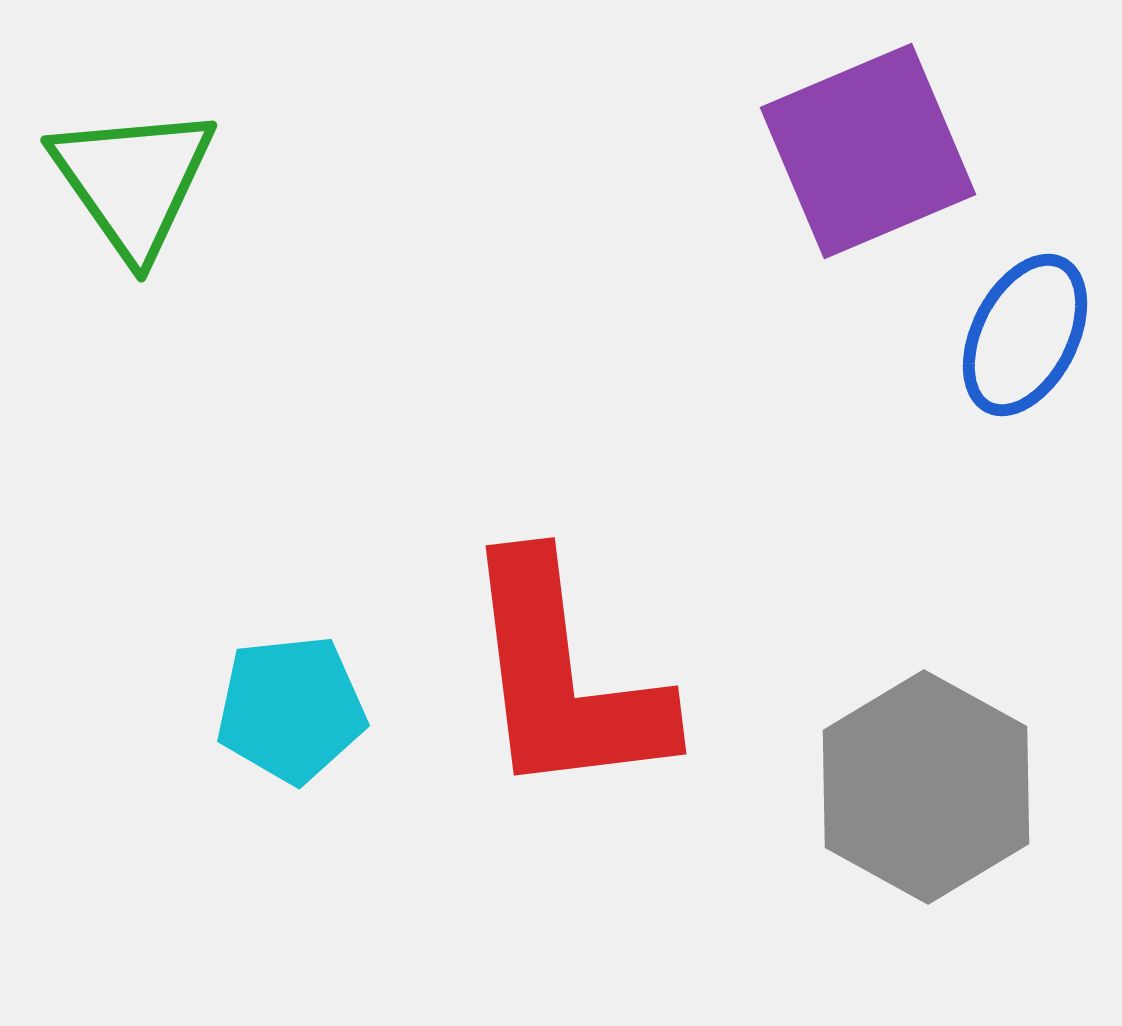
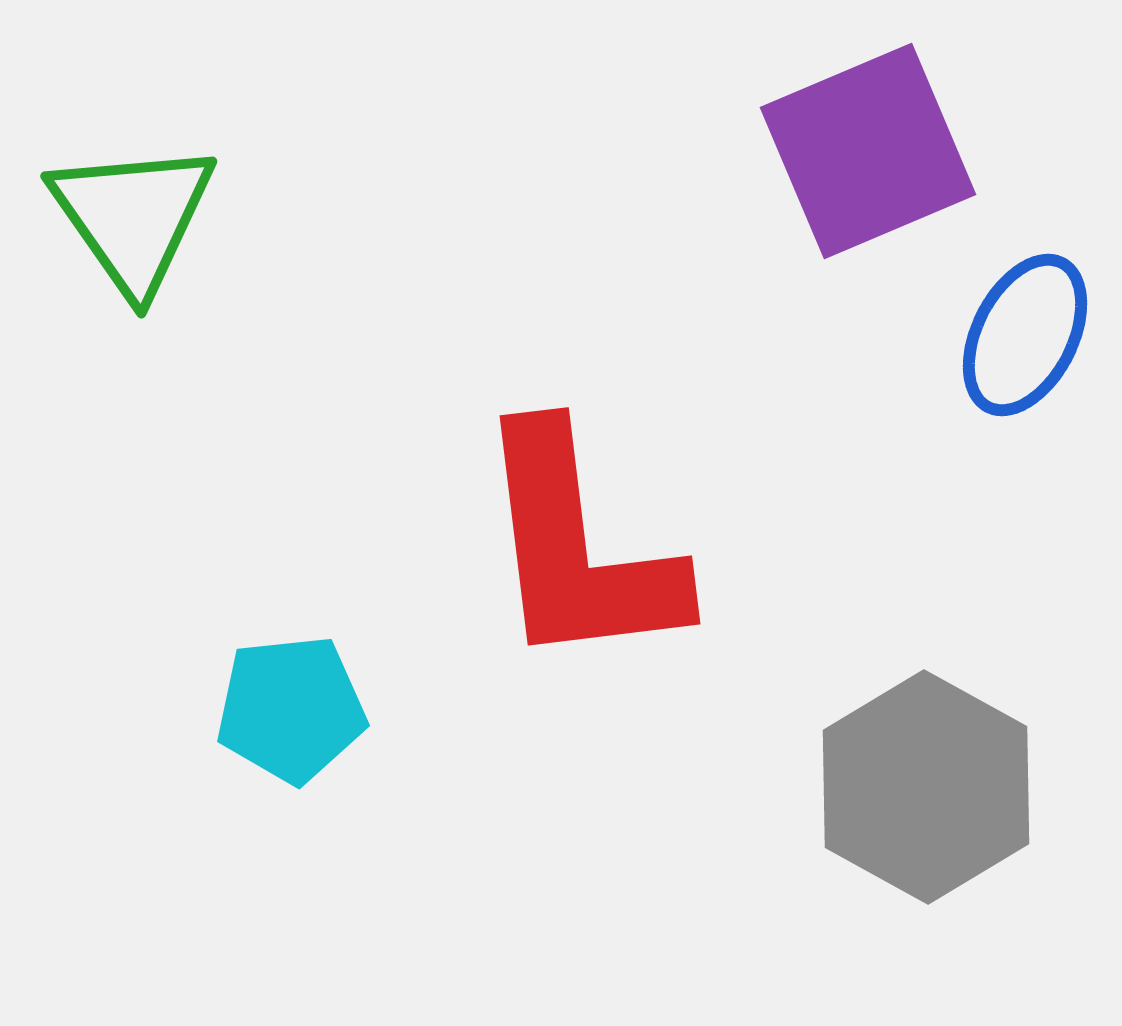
green triangle: moved 36 px down
red L-shape: moved 14 px right, 130 px up
